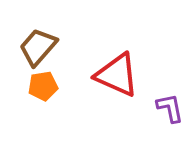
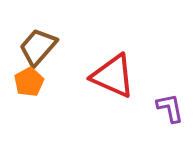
red triangle: moved 4 px left, 1 px down
orange pentagon: moved 14 px left, 4 px up; rotated 20 degrees counterclockwise
